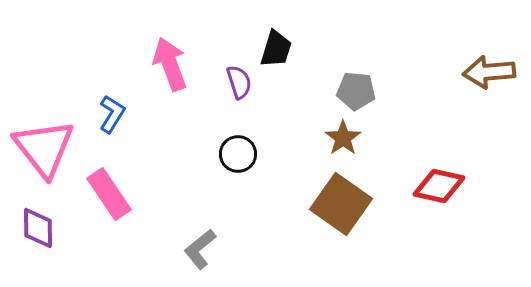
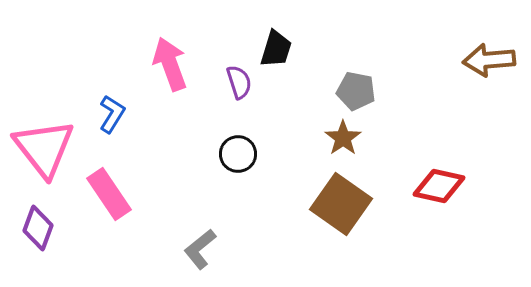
brown arrow: moved 12 px up
gray pentagon: rotated 6 degrees clockwise
purple diamond: rotated 21 degrees clockwise
